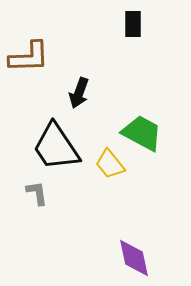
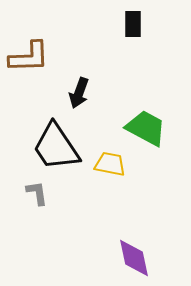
green trapezoid: moved 4 px right, 5 px up
yellow trapezoid: rotated 140 degrees clockwise
